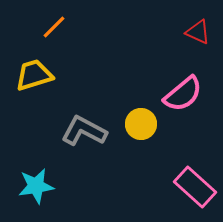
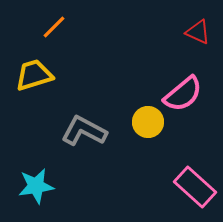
yellow circle: moved 7 px right, 2 px up
